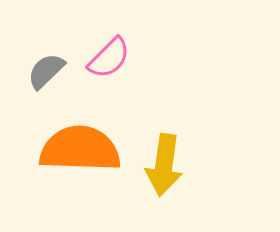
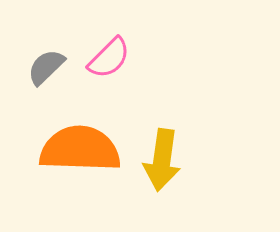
gray semicircle: moved 4 px up
yellow arrow: moved 2 px left, 5 px up
